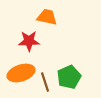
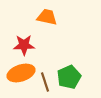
red star: moved 5 px left, 4 px down
